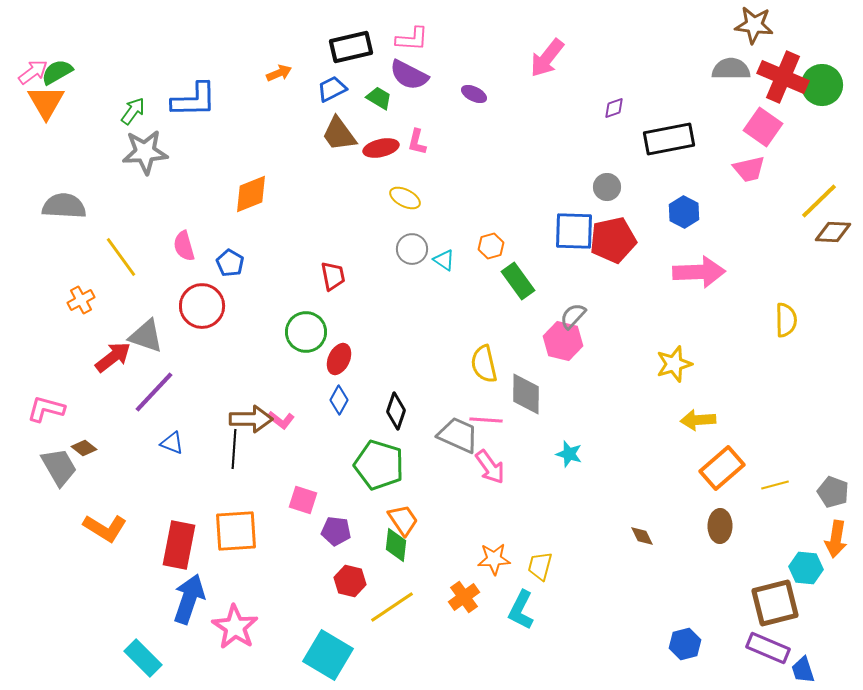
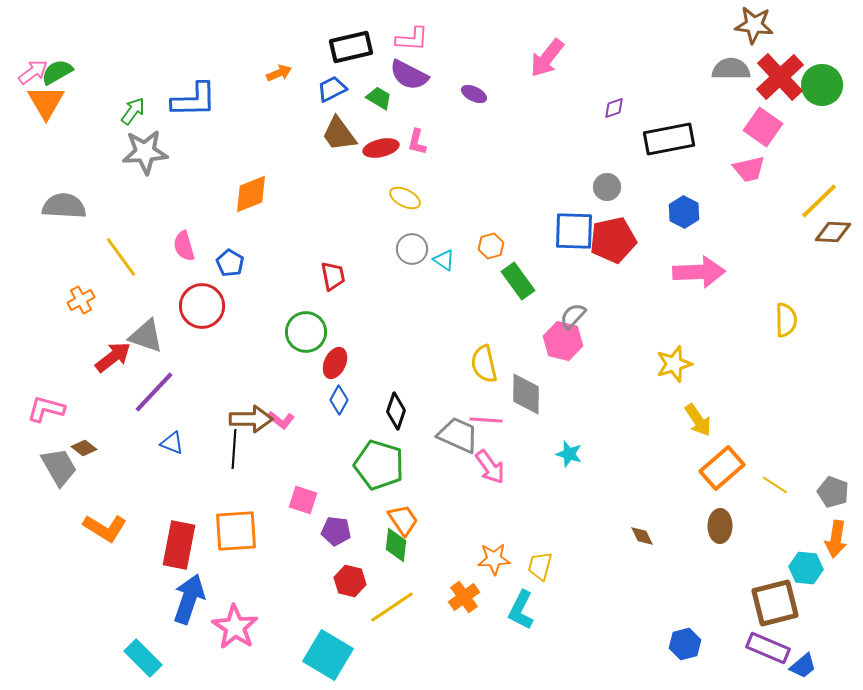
red cross at (783, 77): moved 3 px left; rotated 24 degrees clockwise
red ellipse at (339, 359): moved 4 px left, 4 px down
yellow arrow at (698, 420): rotated 120 degrees counterclockwise
yellow line at (775, 485): rotated 48 degrees clockwise
blue trapezoid at (803, 670): moved 4 px up; rotated 112 degrees counterclockwise
